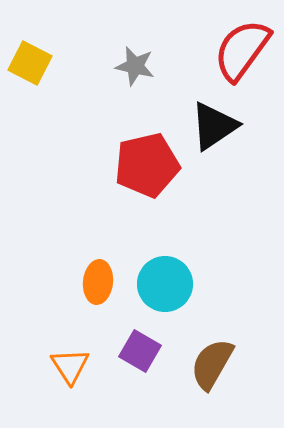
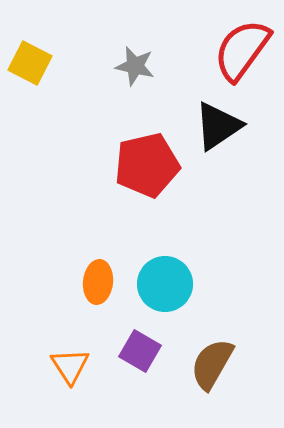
black triangle: moved 4 px right
